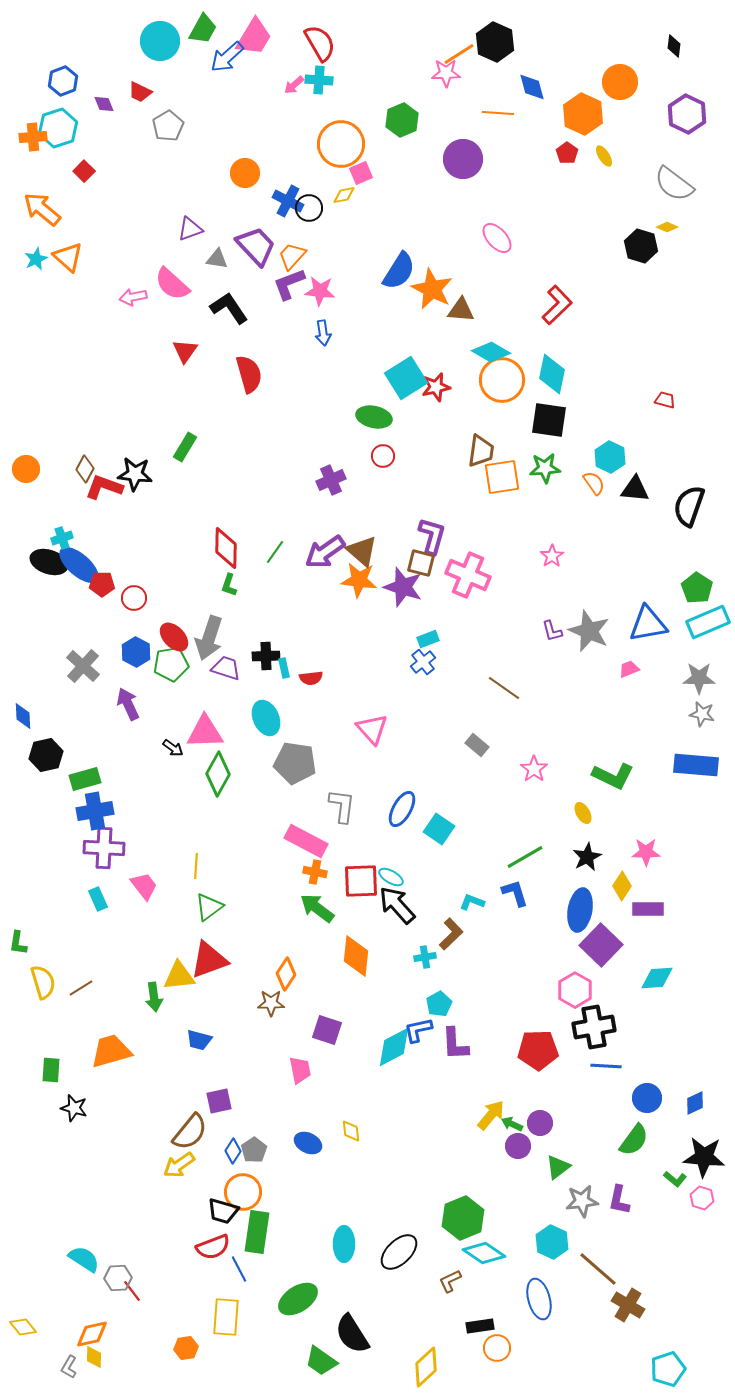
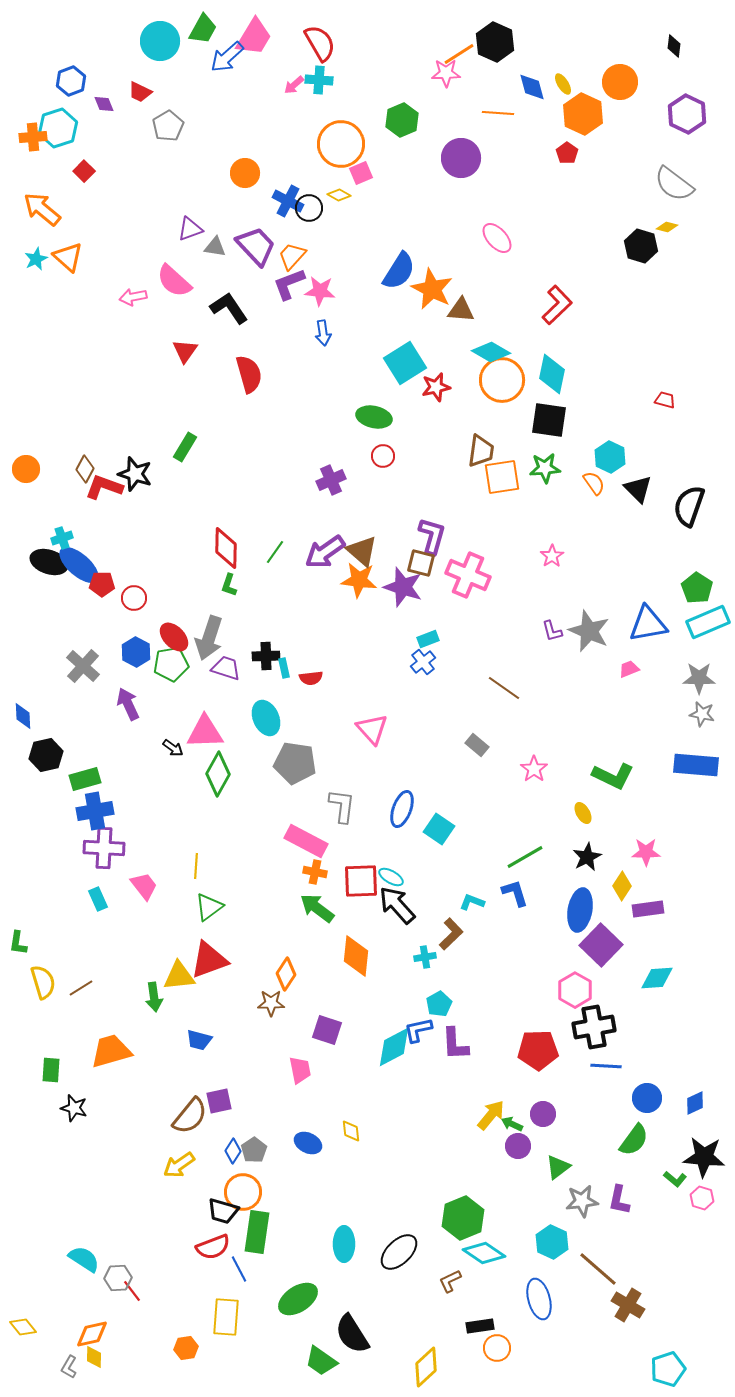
blue hexagon at (63, 81): moved 8 px right
yellow ellipse at (604, 156): moved 41 px left, 72 px up
purple circle at (463, 159): moved 2 px left, 1 px up
yellow diamond at (344, 195): moved 5 px left; rotated 40 degrees clockwise
yellow diamond at (667, 227): rotated 10 degrees counterclockwise
gray triangle at (217, 259): moved 2 px left, 12 px up
pink semicircle at (172, 284): moved 2 px right, 3 px up
cyan square at (406, 378): moved 1 px left, 15 px up
black star at (135, 474): rotated 12 degrees clockwise
black triangle at (635, 489): moved 3 px right; rotated 40 degrees clockwise
blue ellipse at (402, 809): rotated 9 degrees counterclockwise
purple rectangle at (648, 909): rotated 8 degrees counterclockwise
purple circle at (540, 1123): moved 3 px right, 9 px up
brown semicircle at (190, 1132): moved 16 px up
